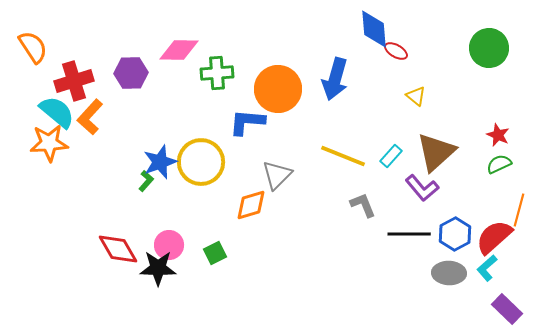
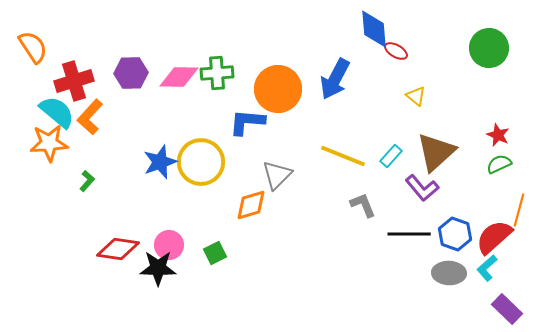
pink diamond: moved 27 px down
blue arrow: rotated 12 degrees clockwise
green L-shape: moved 59 px left
blue hexagon: rotated 12 degrees counterclockwise
red diamond: rotated 51 degrees counterclockwise
